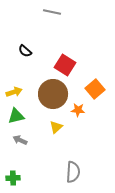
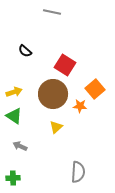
orange star: moved 2 px right, 4 px up
green triangle: moved 2 px left; rotated 48 degrees clockwise
gray arrow: moved 6 px down
gray semicircle: moved 5 px right
